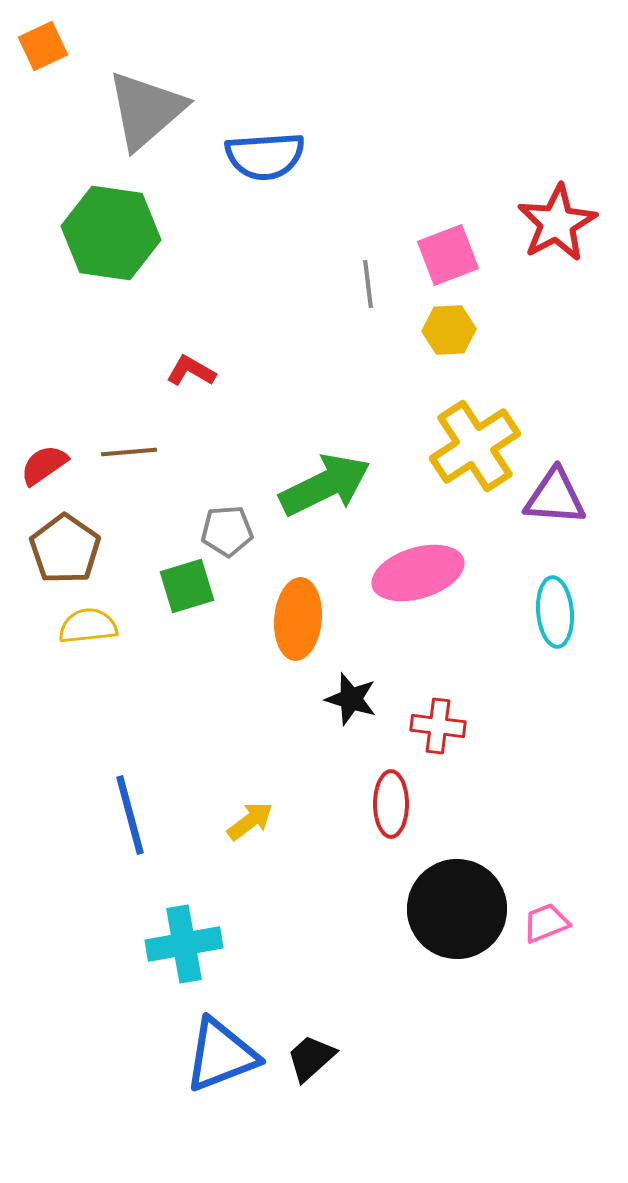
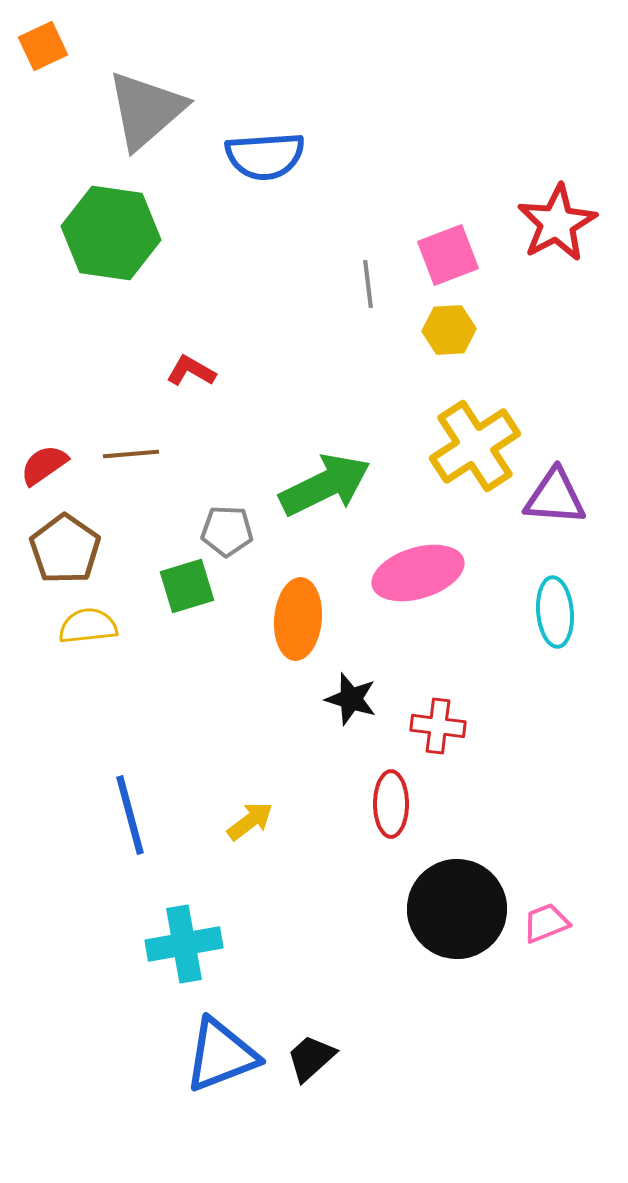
brown line: moved 2 px right, 2 px down
gray pentagon: rotated 6 degrees clockwise
